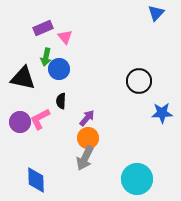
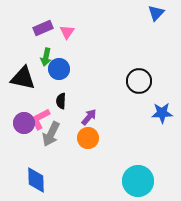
pink triangle: moved 2 px right, 5 px up; rotated 14 degrees clockwise
purple arrow: moved 2 px right, 1 px up
purple circle: moved 4 px right, 1 px down
gray arrow: moved 34 px left, 24 px up
cyan circle: moved 1 px right, 2 px down
